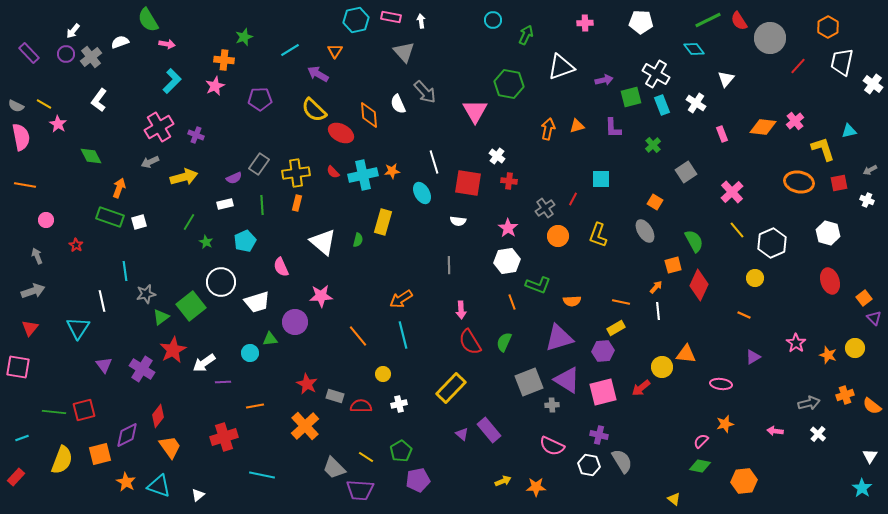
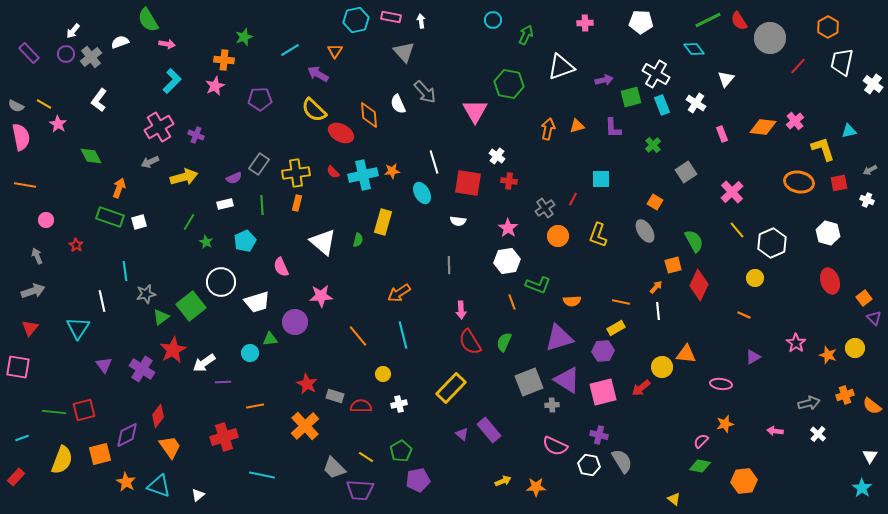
orange arrow at (401, 299): moved 2 px left, 6 px up
pink semicircle at (552, 446): moved 3 px right
